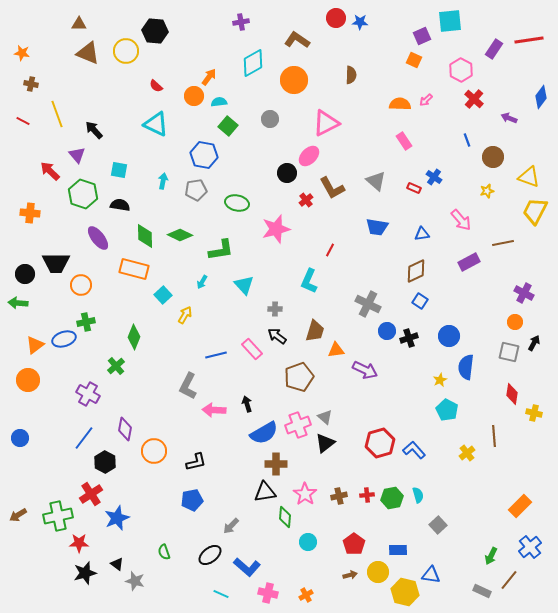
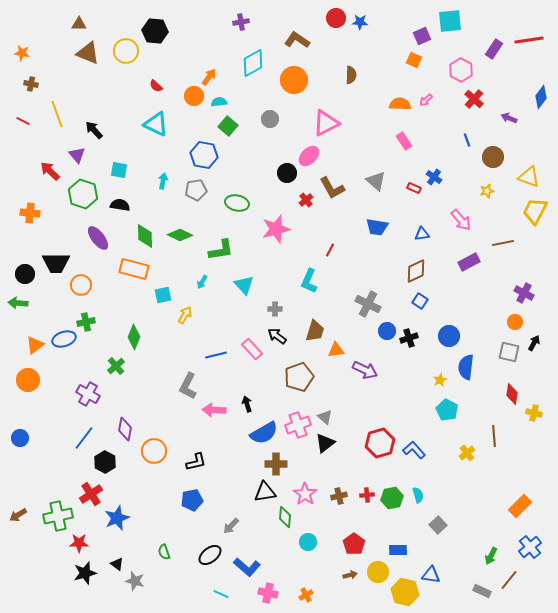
cyan square at (163, 295): rotated 30 degrees clockwise
